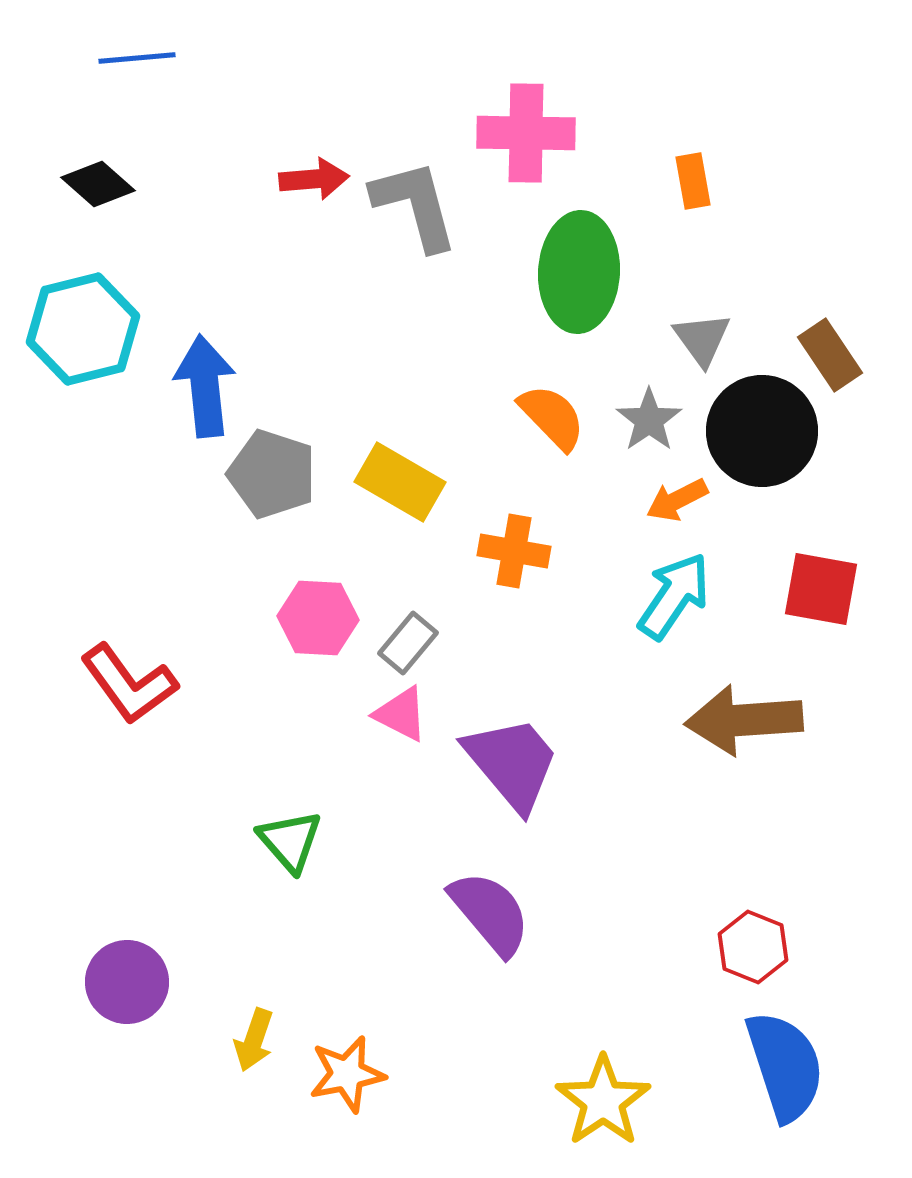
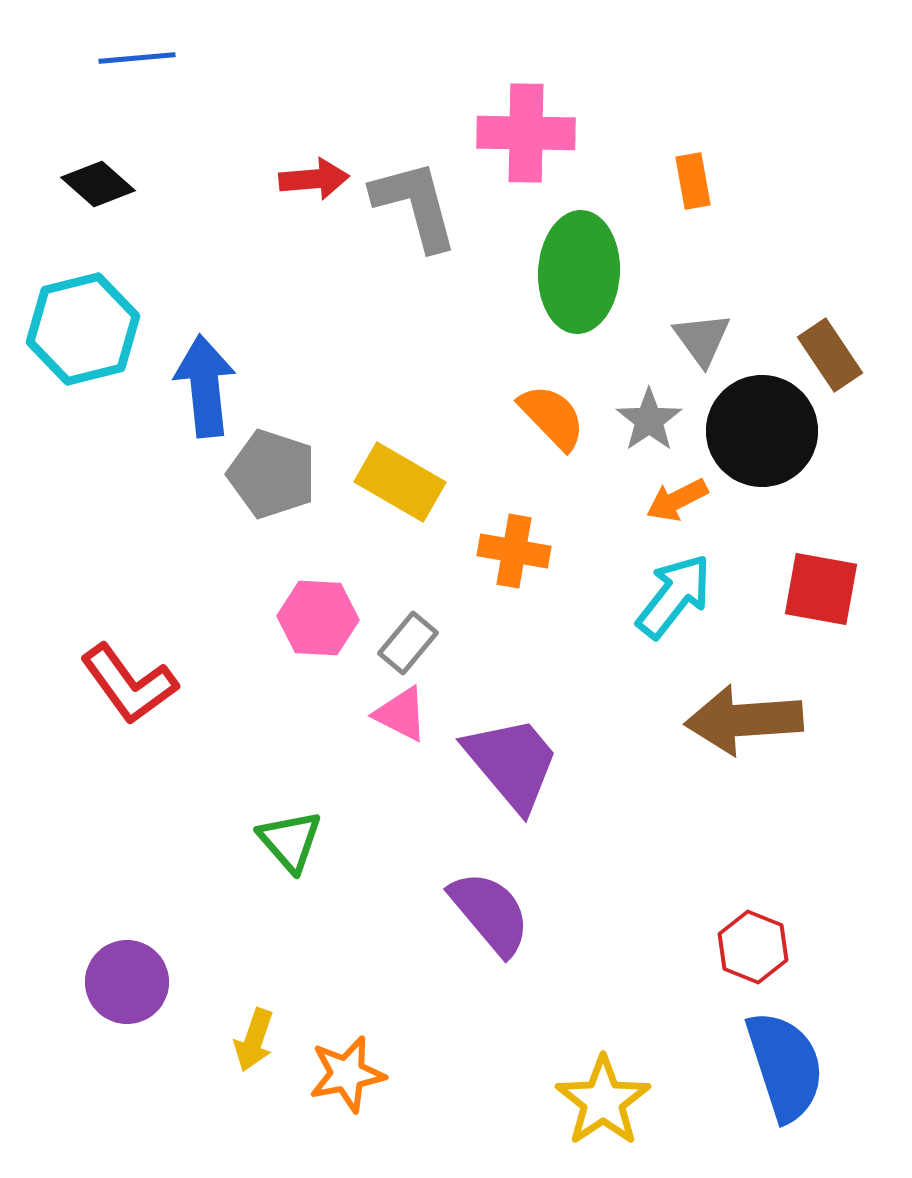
cyan arrow: rotated 4 degrees clockwise
